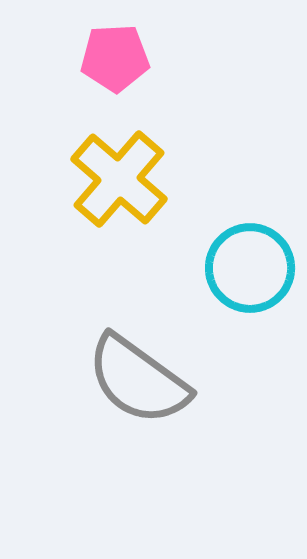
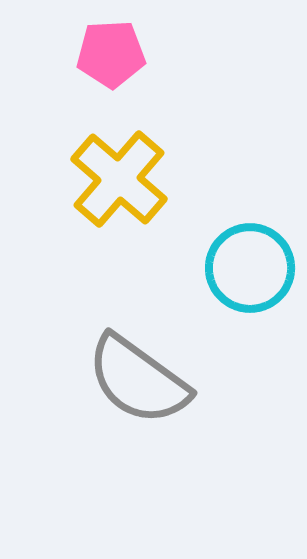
pink pentagon: moved 4 px left, 4 px up
